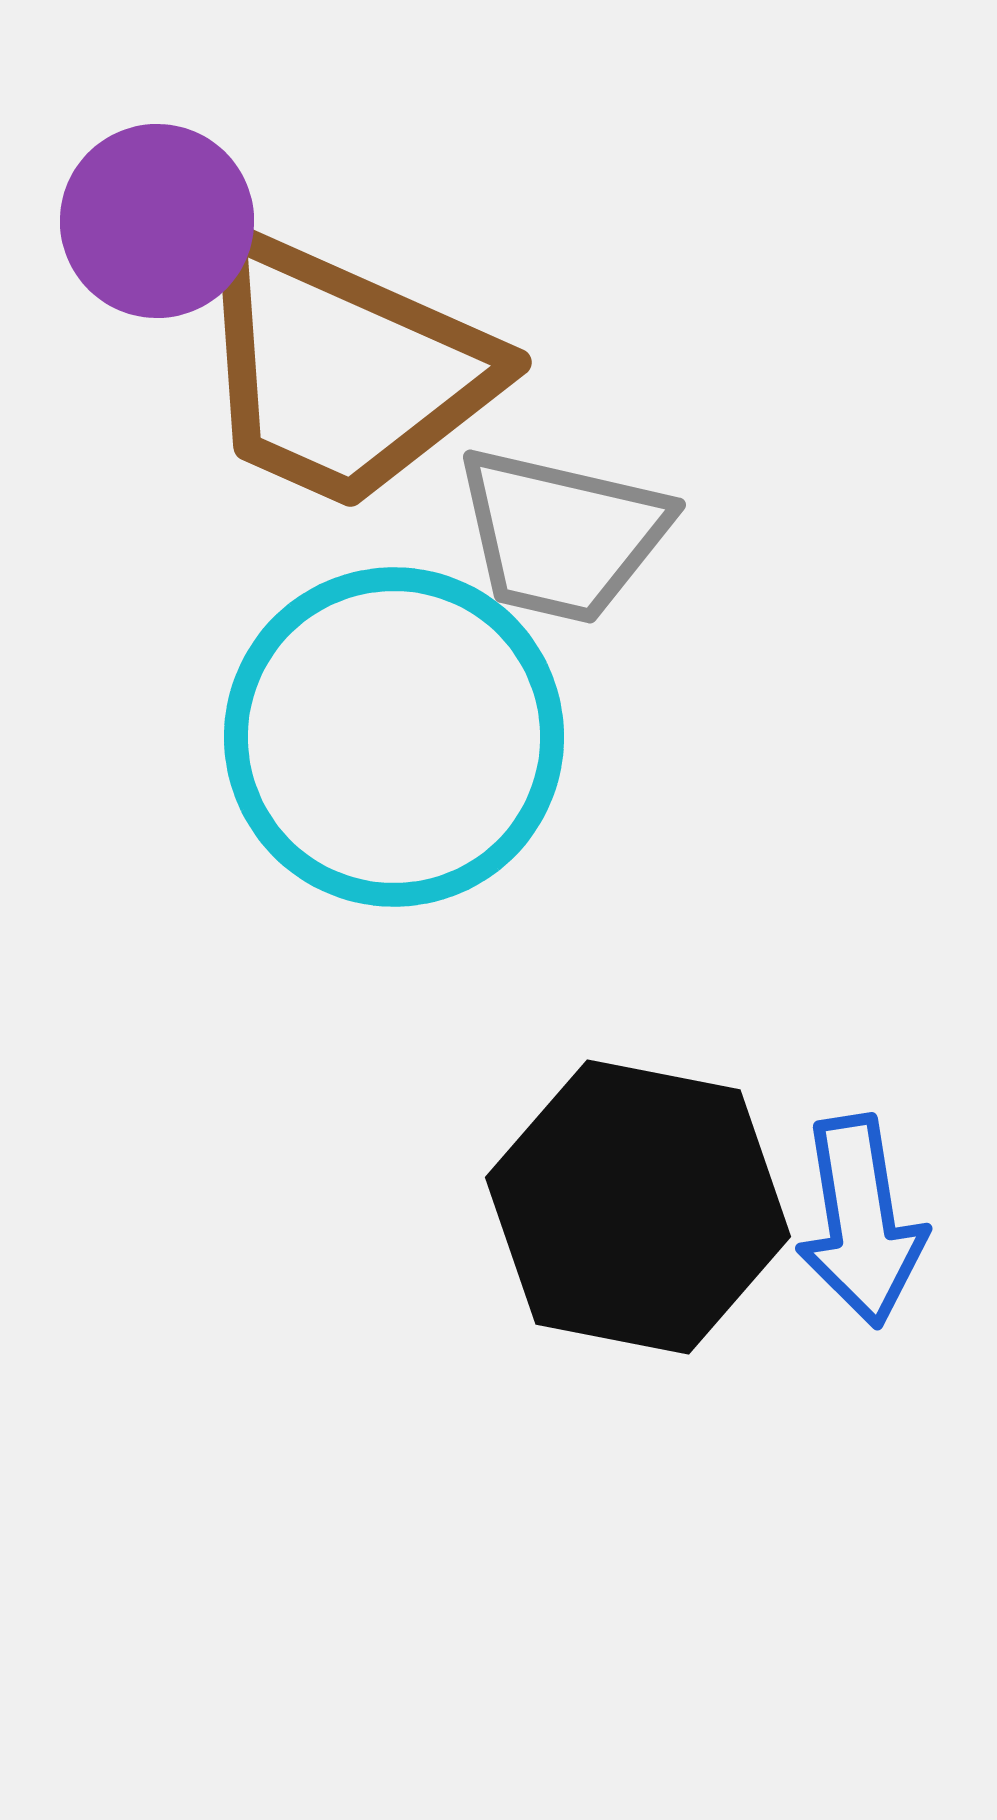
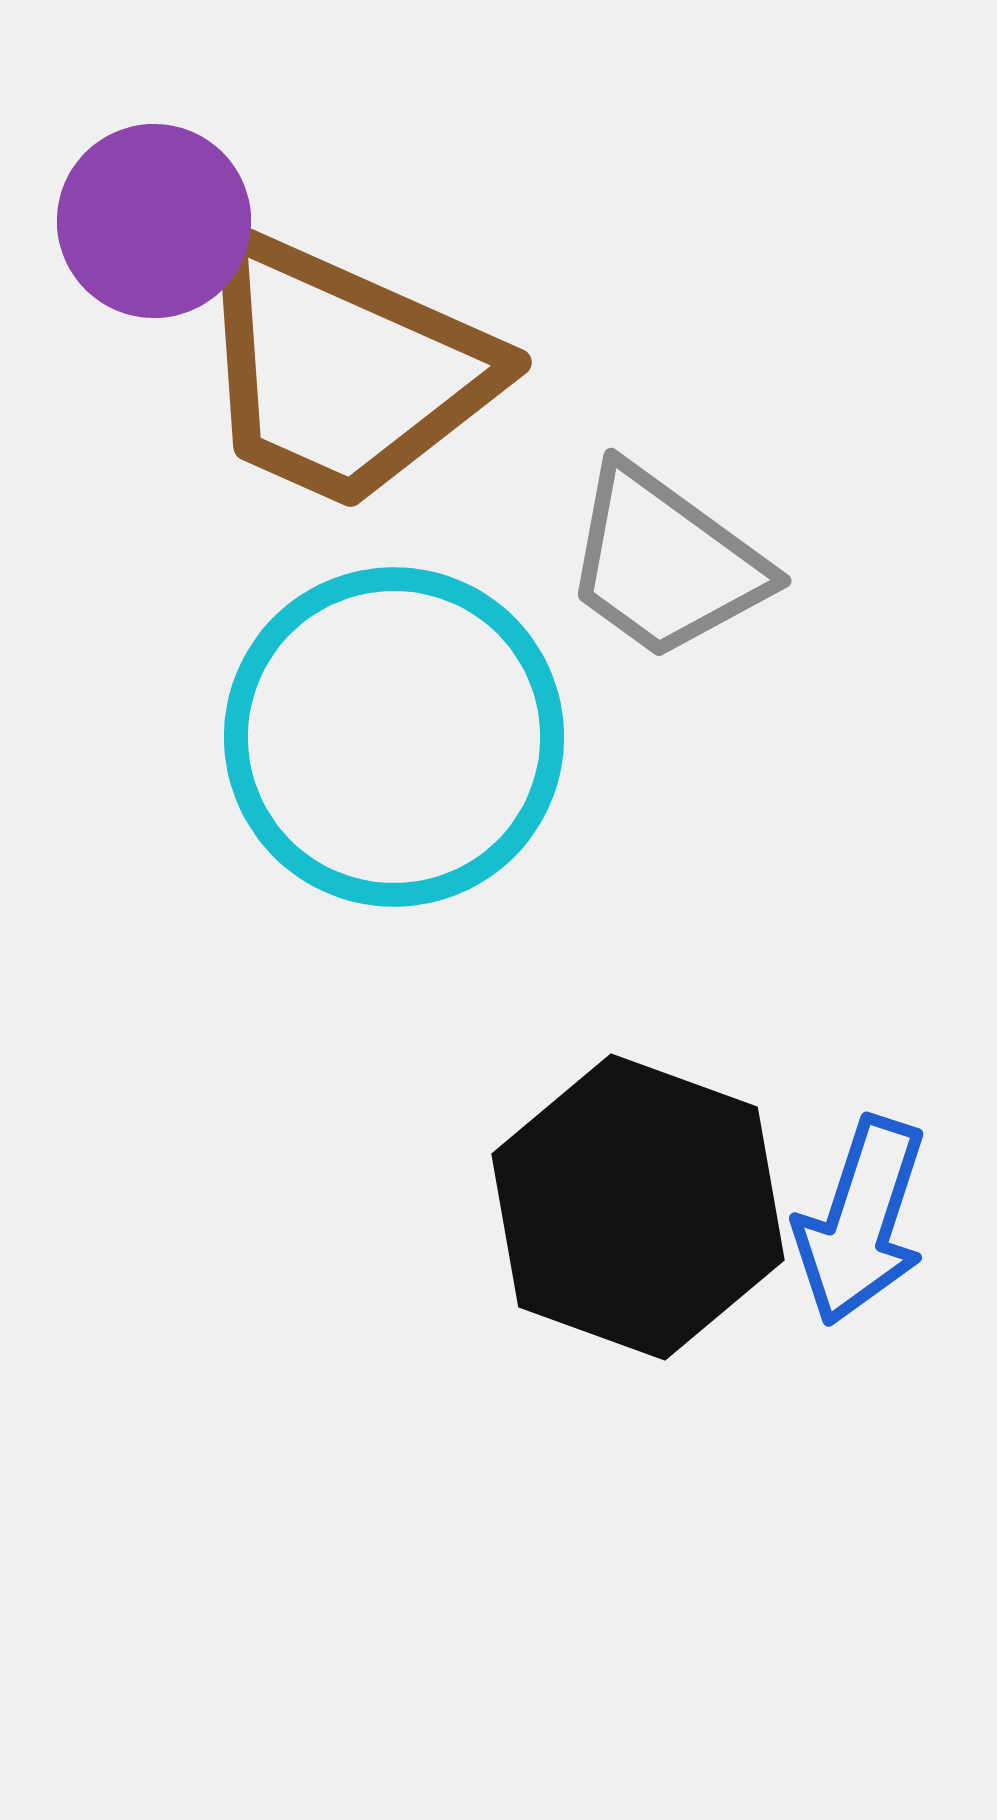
purple circle: moved 3 px left
gray trapezoid: moved 103 px right, 28 px down; rotated 23 degrees clockwise
black hexagon: rotated 9 degrees clockwise
blue arrow: rotated 27 degrees clockwise
